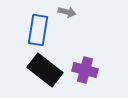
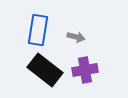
gray arrow: moved 9 px right, 25 px down
purple cross: rotated 25 degrees counterclockwise
